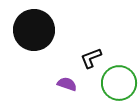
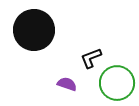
green circle: moved 2 px left
